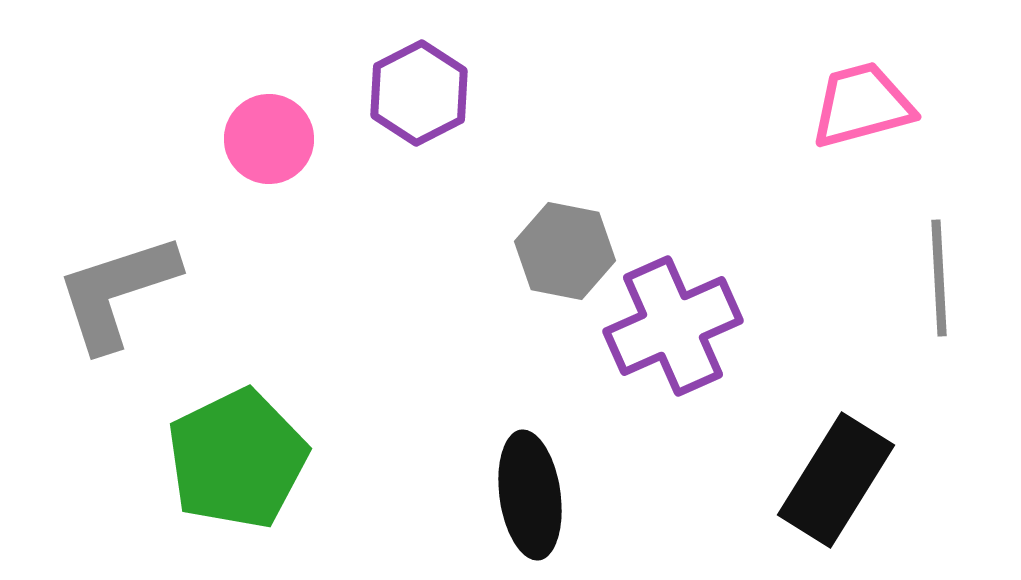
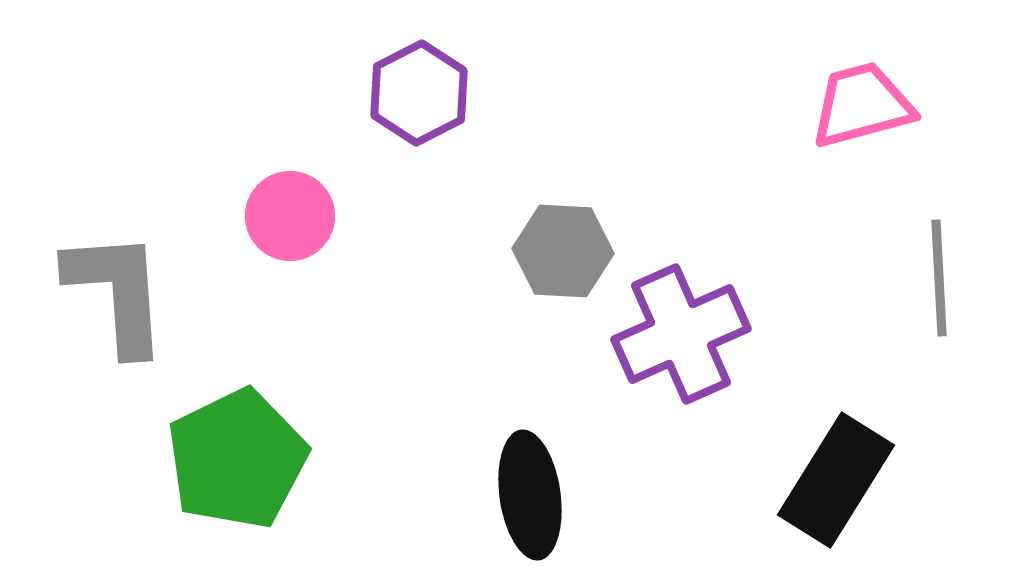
pink circle: moved 21 px right, 77 px down
gray hexagon: moved 2 px left; rotated 8 degrees counterclockwise
gray L-shape: rotated 104 degrees clockwise
purple cross: moved 8 px right, 8 px down
